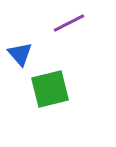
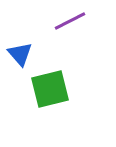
purple line: moved 1 px right, 2 px up
